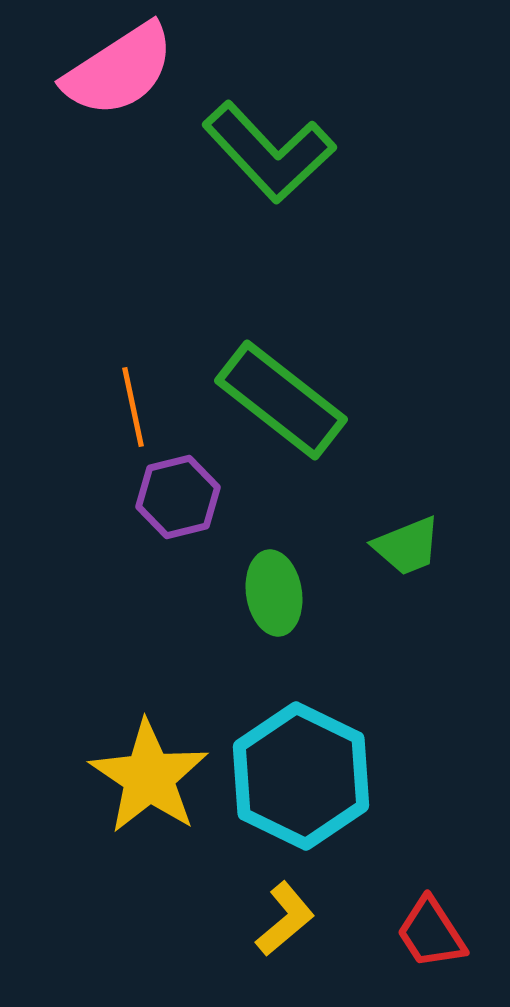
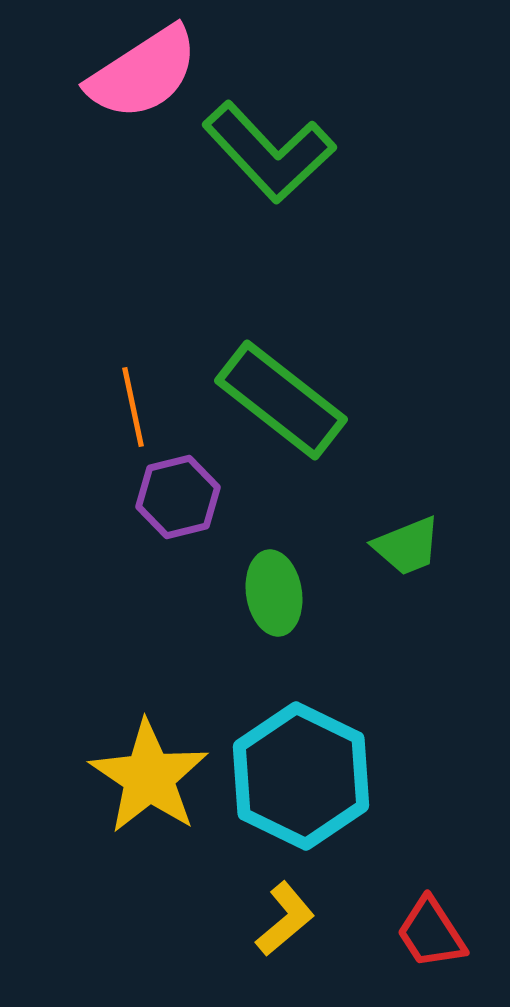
pink semicircle: moved 24 px right, 3 px down
